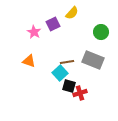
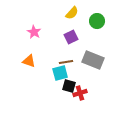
purple square: moved 18 px right, 13 px down
green circle: moved 4 px left, 11 px up
brown line: moved 1 px left
cyan square: rotated 28 degrees clockwise
